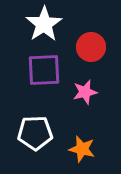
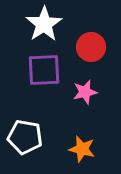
white pentagon: moved 10 px left, 4 px down; rotated 12 degrees clockwise
